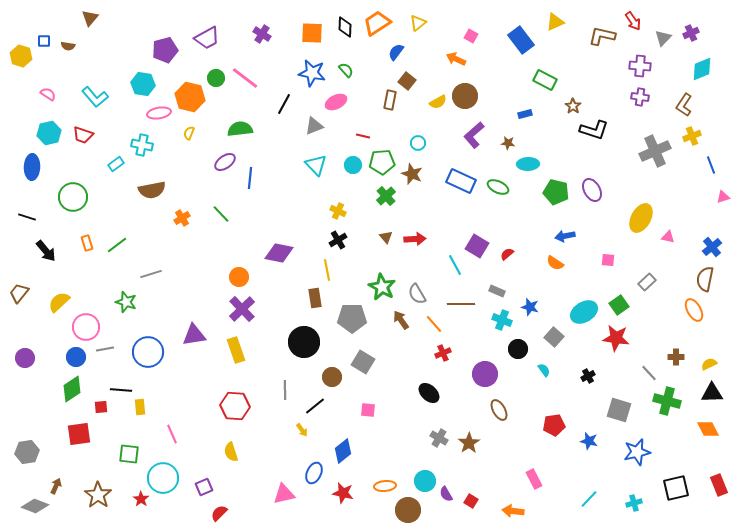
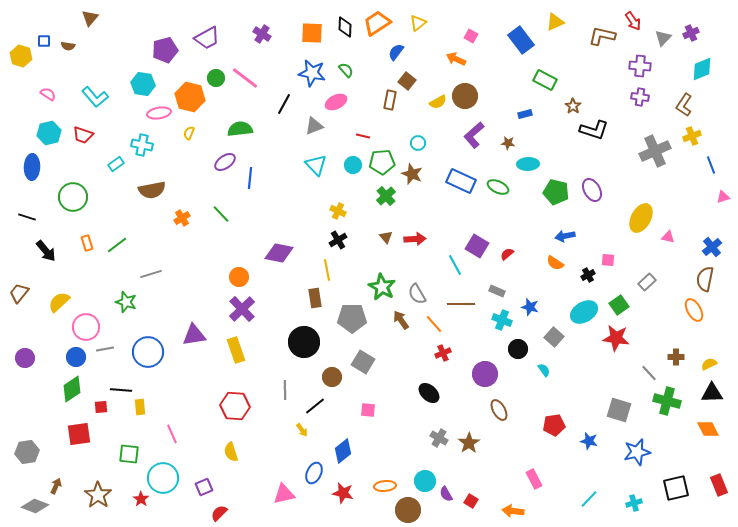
black cross at (588, 376): moved 101 px up
